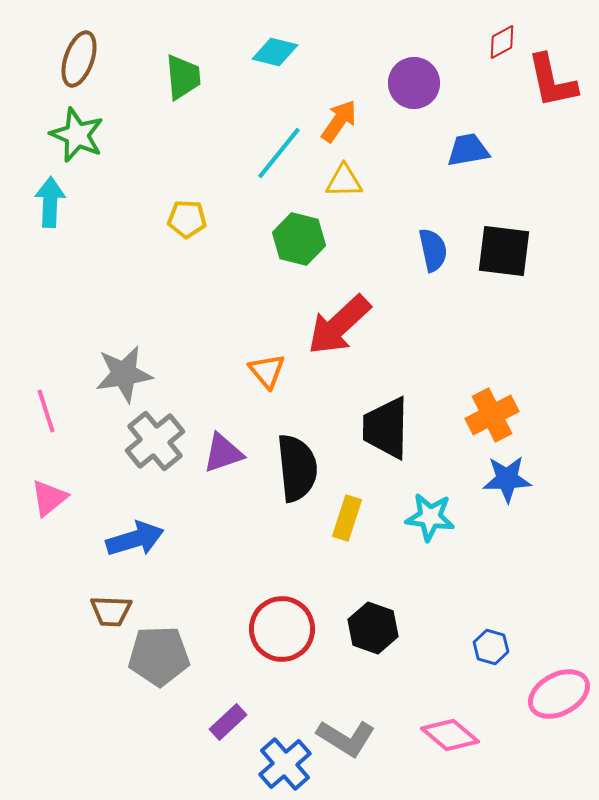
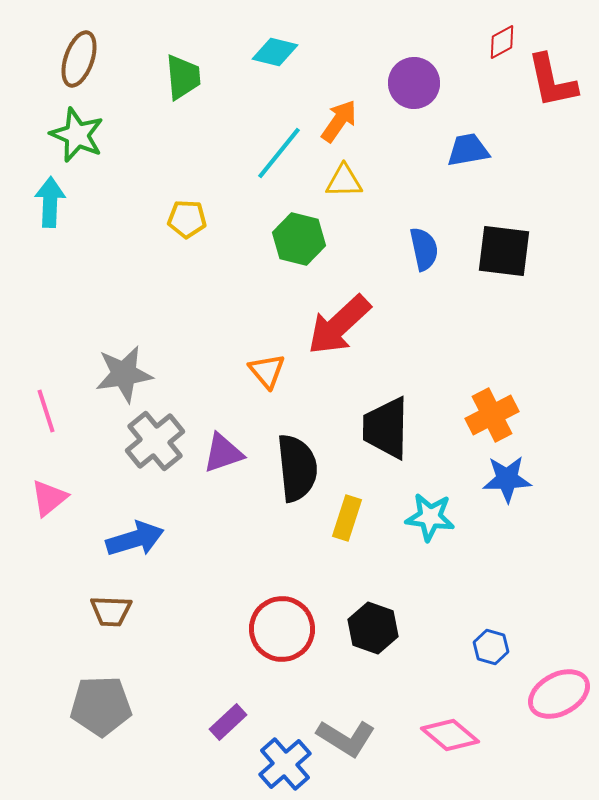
blue semicircle: moved 9 px left, 1 px up
gray pentagon: moved 58 px left, 50 px down
